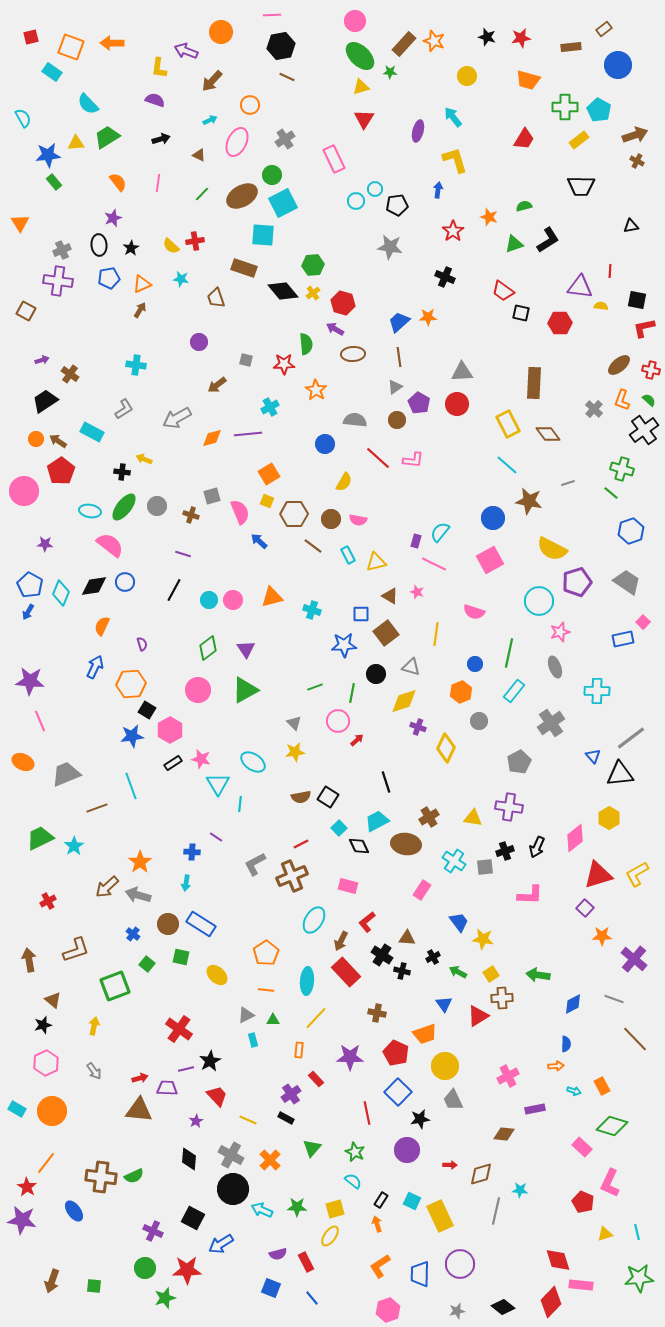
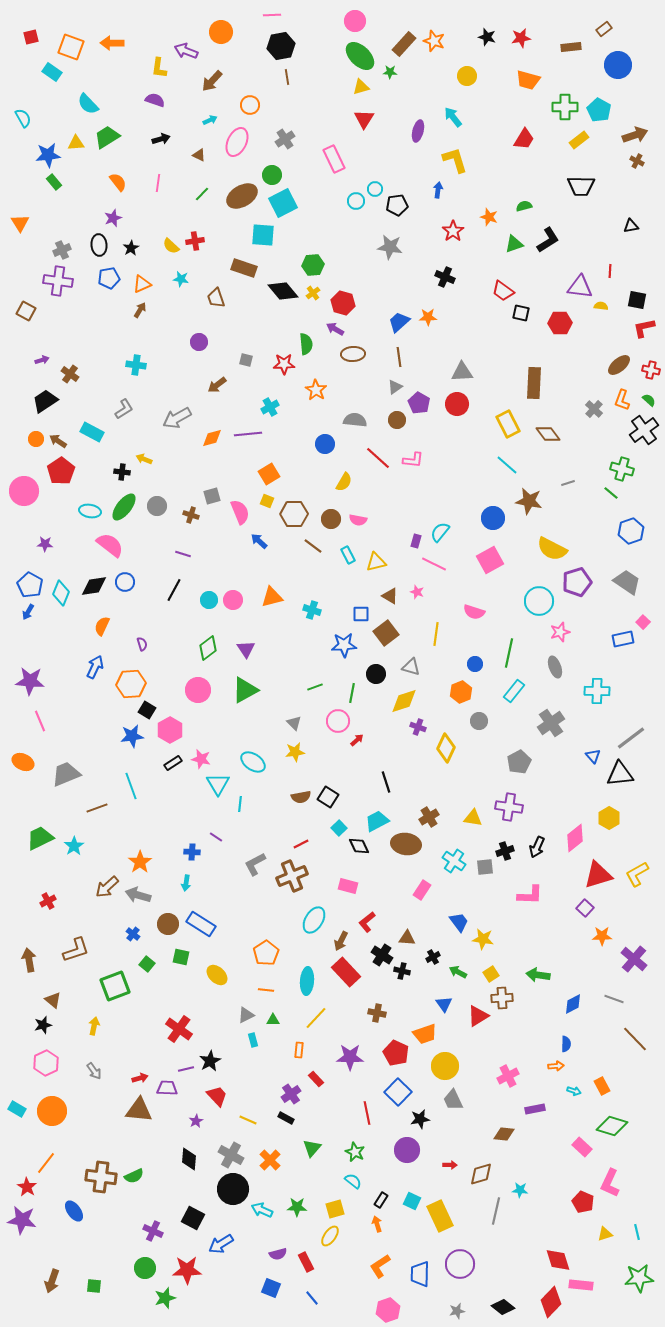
brown line at (287, 77): rotated 56 degrees clockwise
